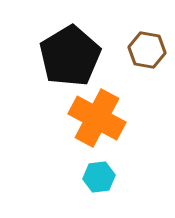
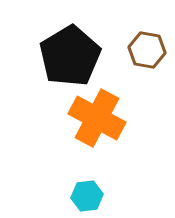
cyan hexagon: moved 12 px left, 19 px down
